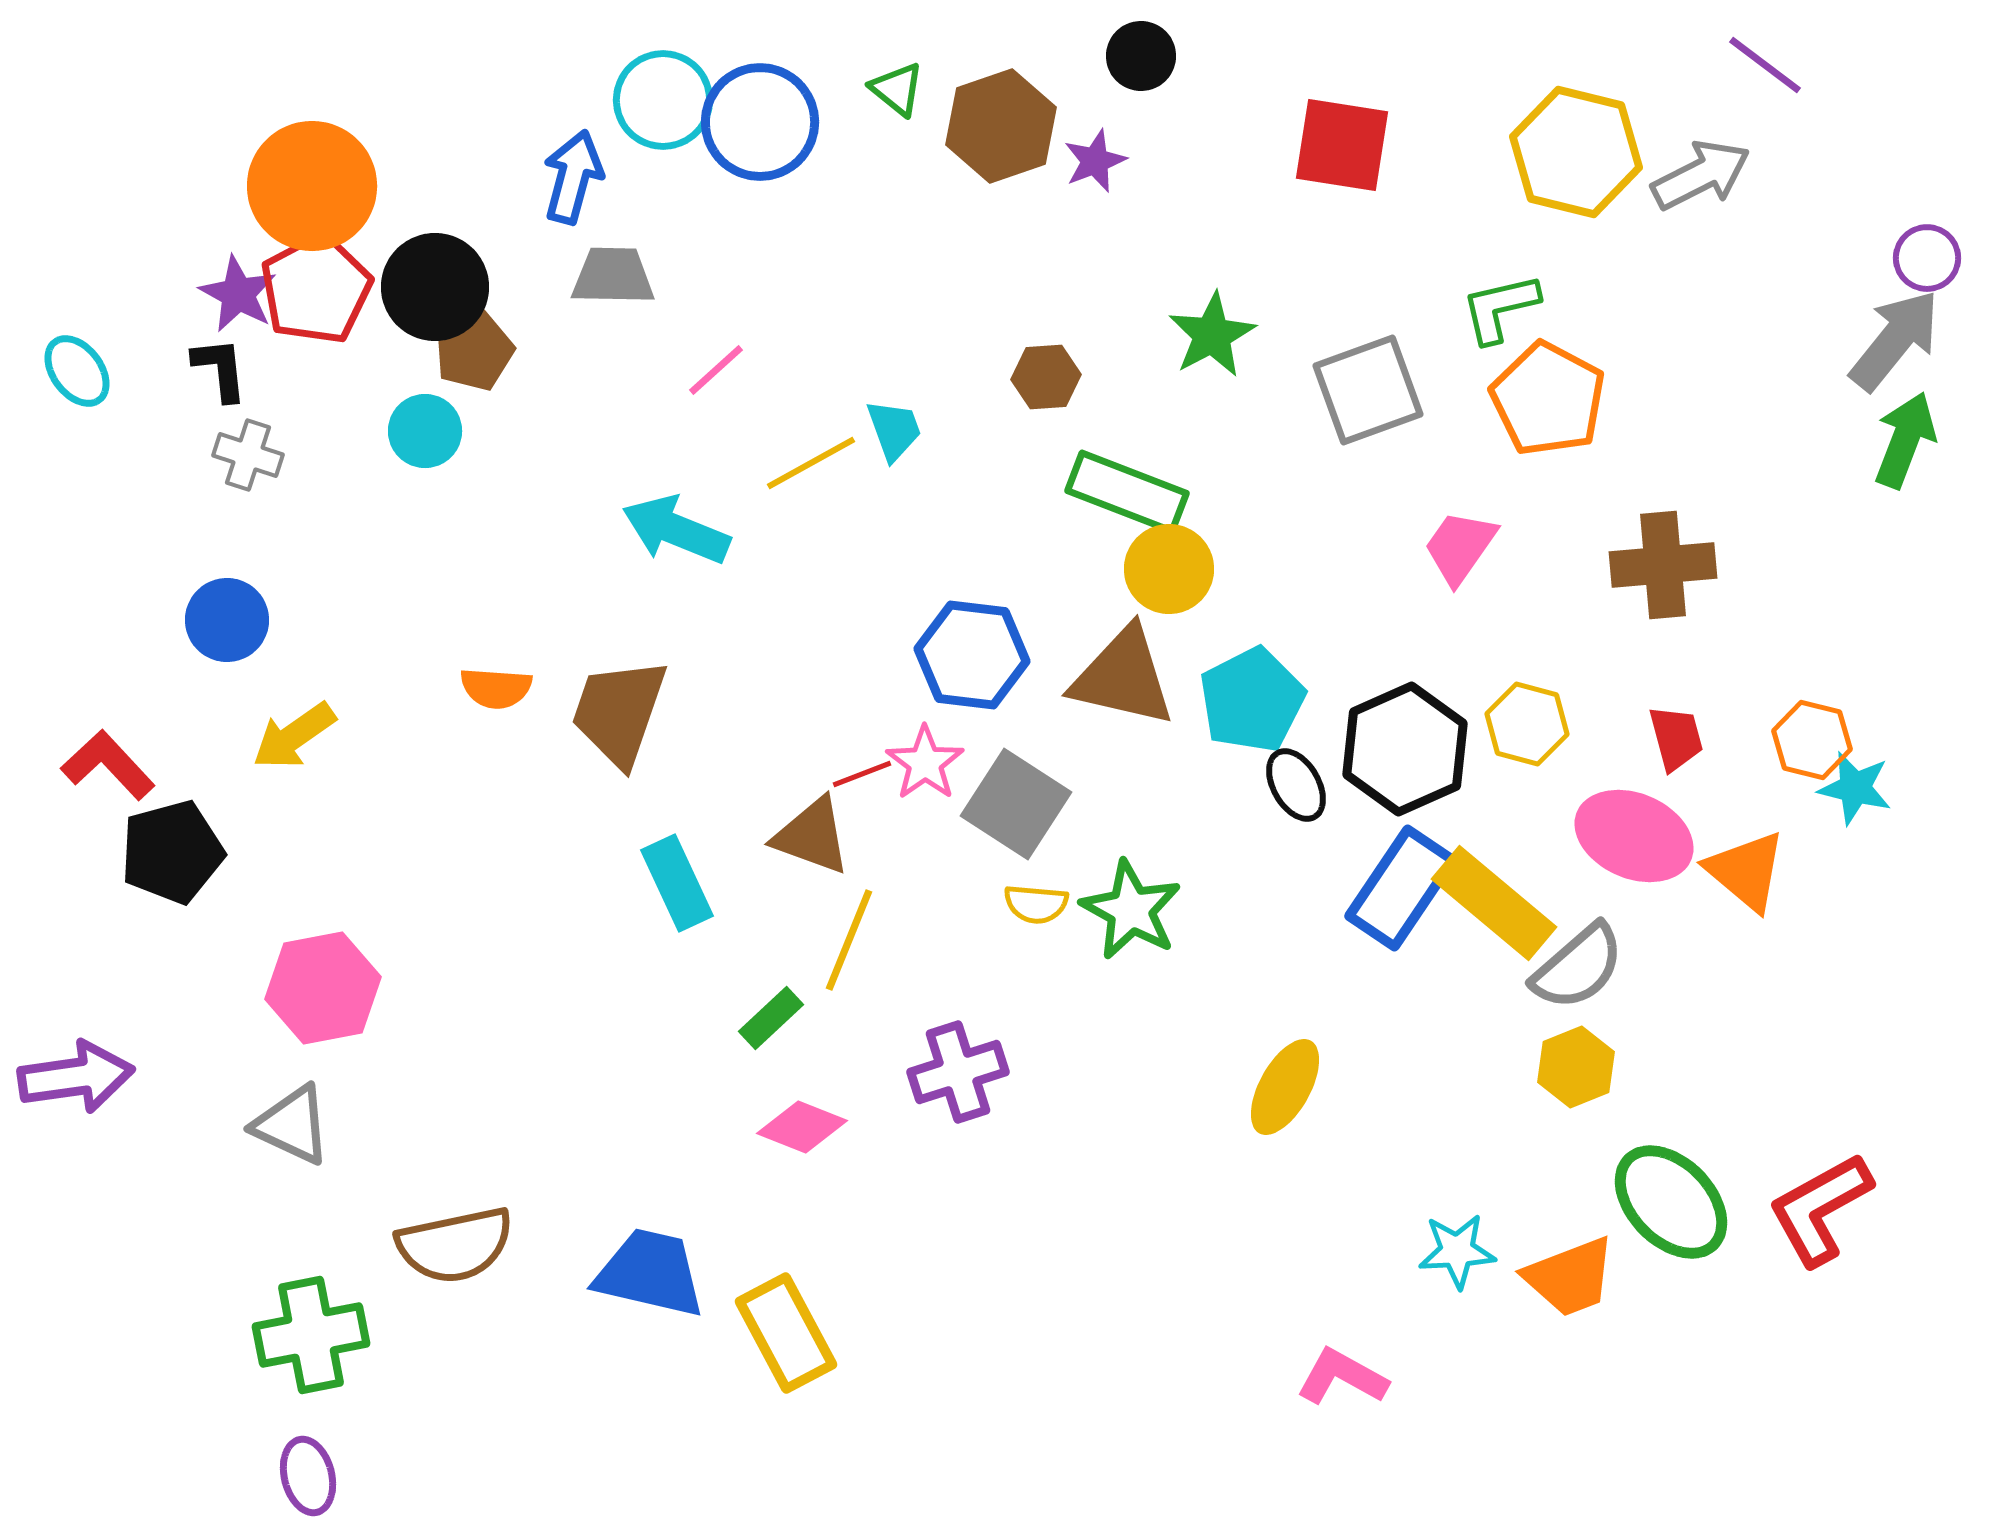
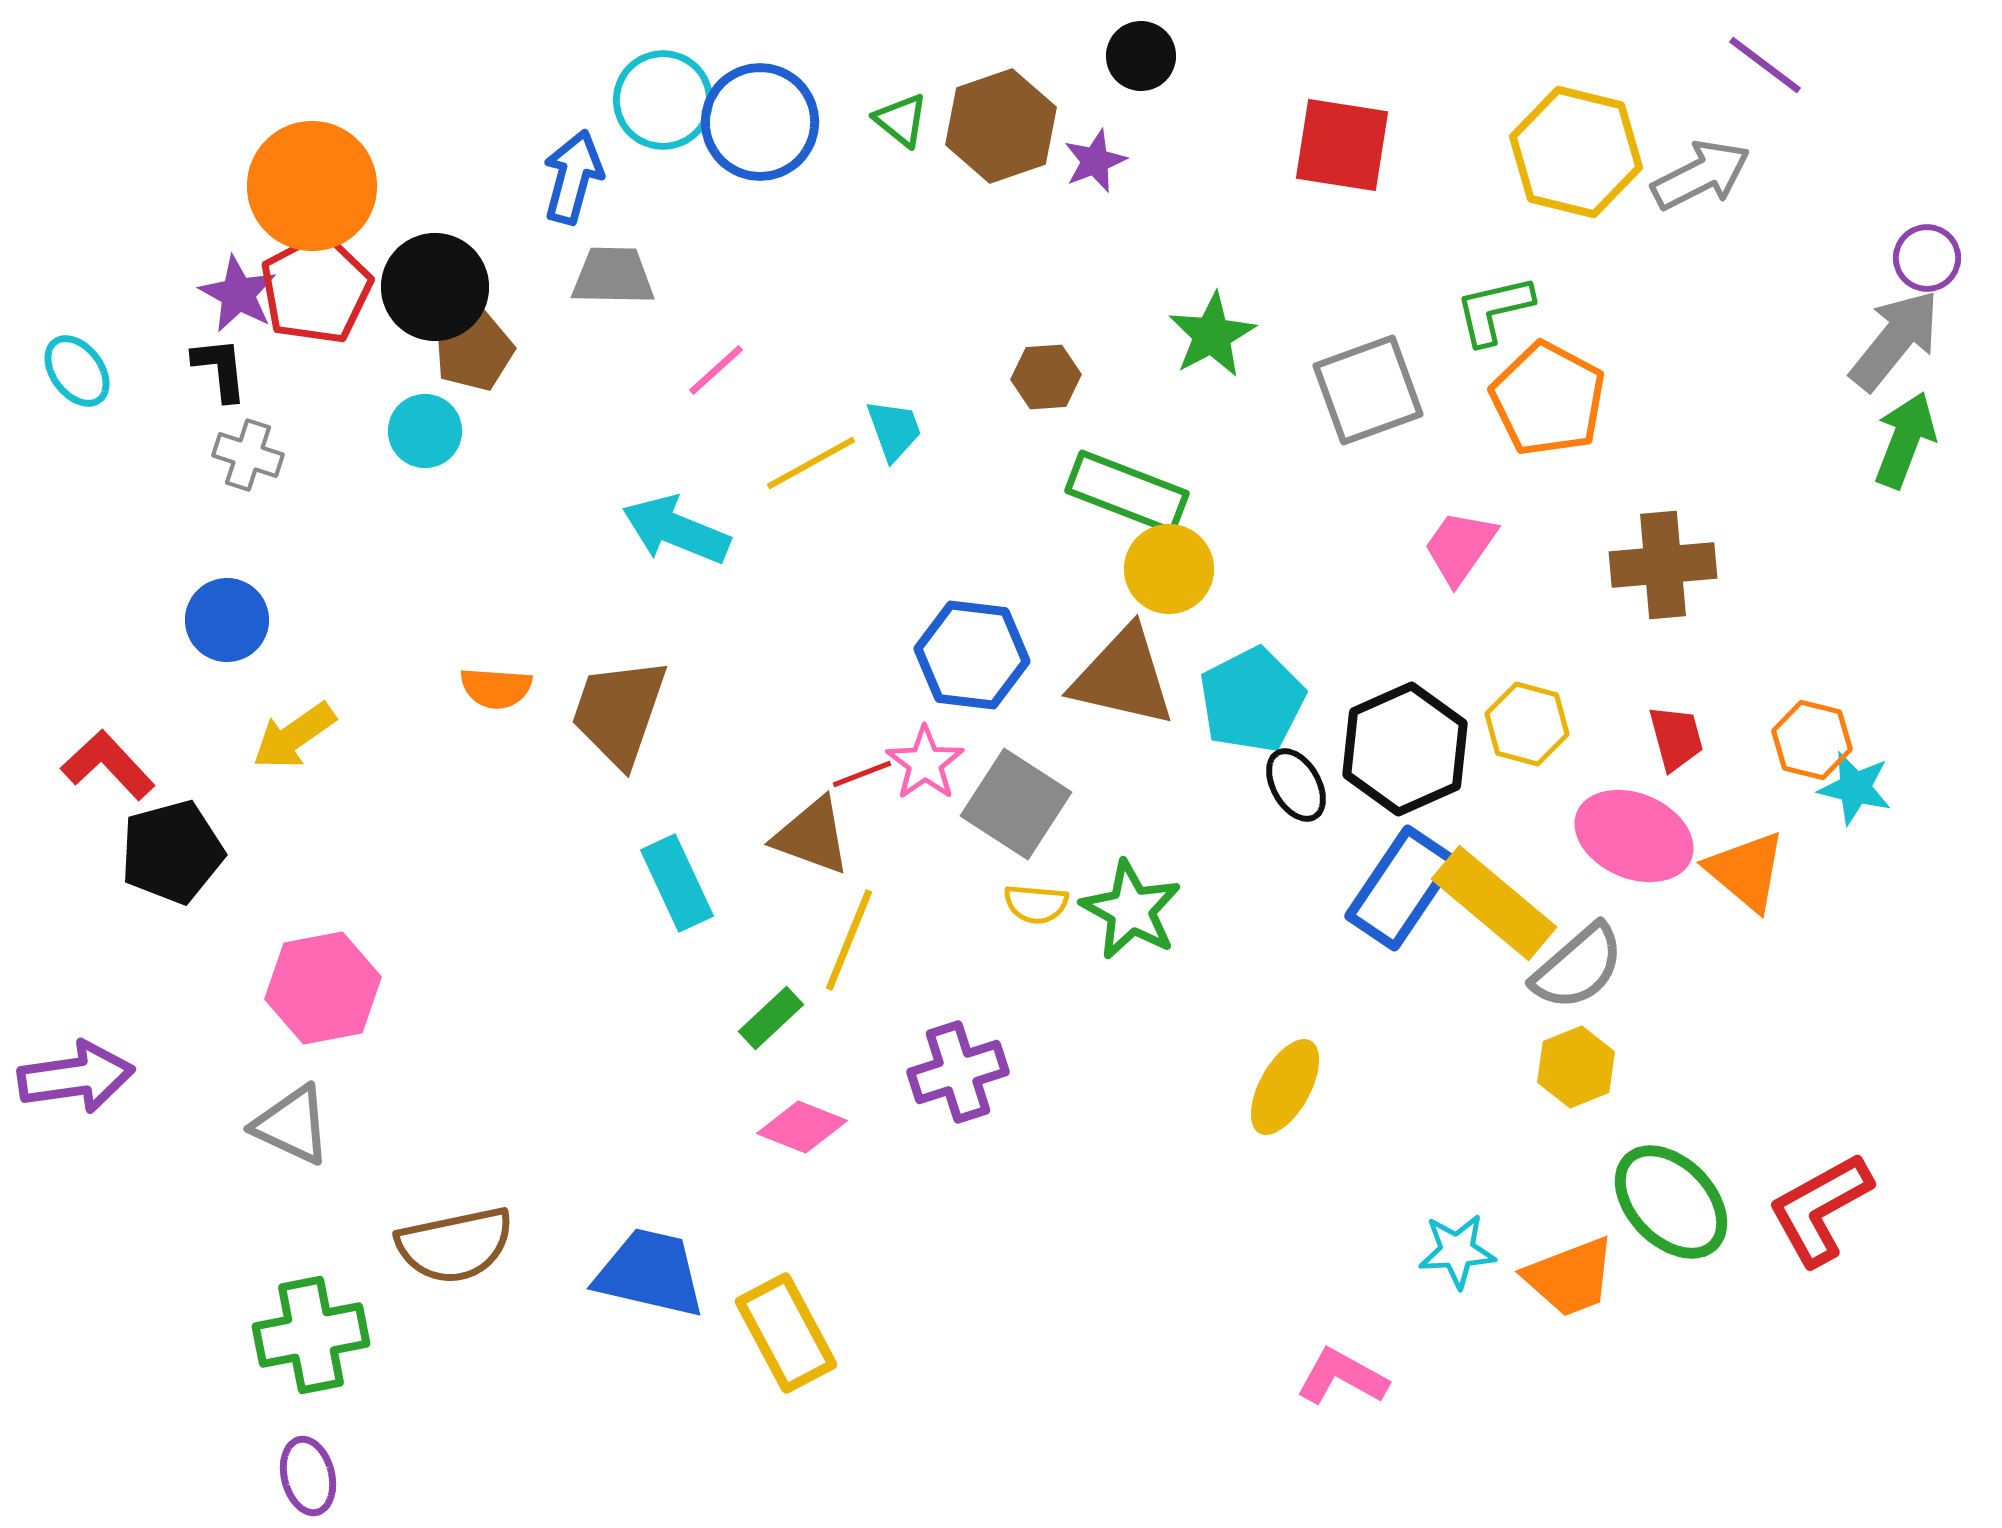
green triangle at (897, 89): moved 4 px right, 31 px down
green L-shape at (1500, 308): moved 6 px left, 2 px down
